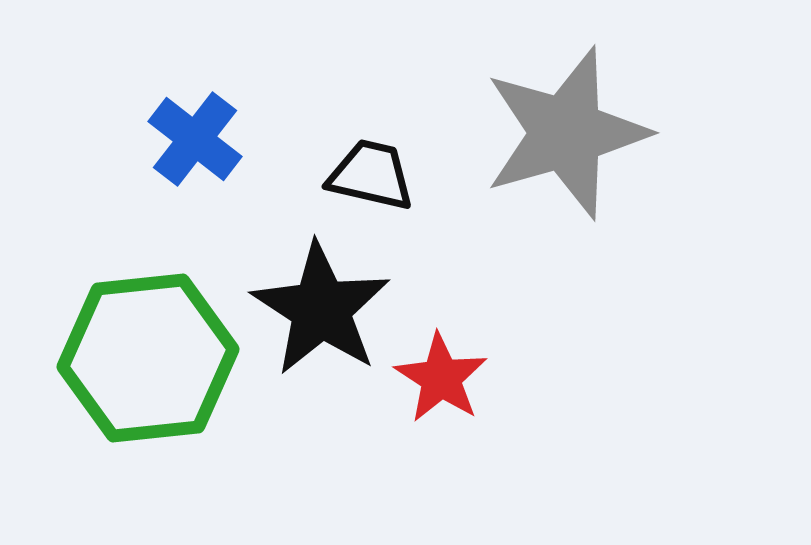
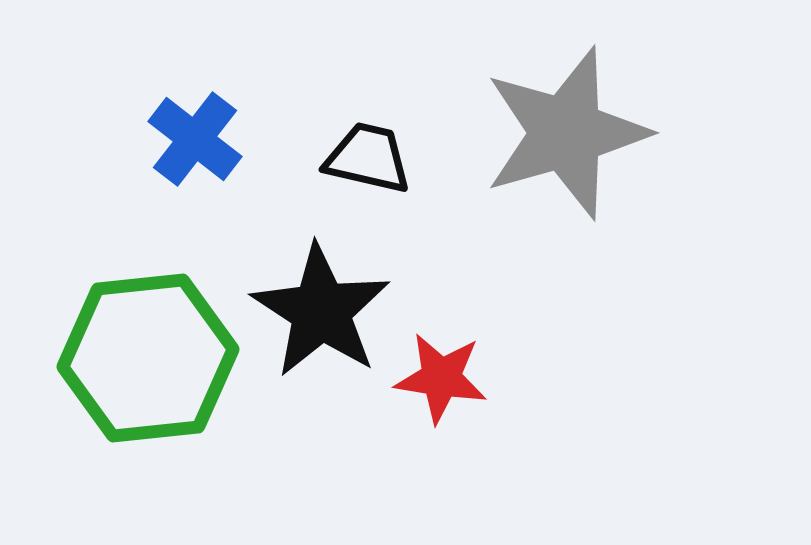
black trapezoid: moved 3 px left, 17 px up
black star: moved 2 px down
red star: rotated 24 degrees counterclockwise
